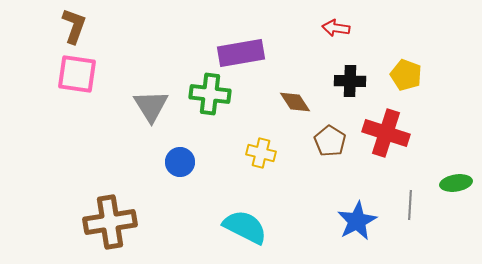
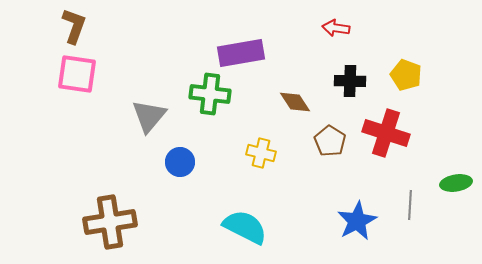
gray triangle: moved 2 px left, 10 px down; rotated 12 degrees clockwise
